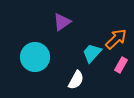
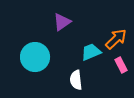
cyan trapezoid: moved 1 px left, 1 px up; rotated 25 degrees clockwise
pink rectangle: rotated 56 degrees counterclockwise
white semicircle: rotated 144 degrees clockwise
